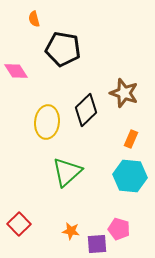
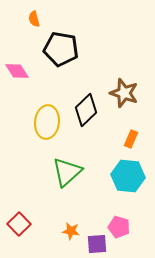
black pentagon: moved 2 px left
pink diamond: moved 1 px right
cyan hexagon: moved 2 px left
pink pentagon: moved 2 px up
